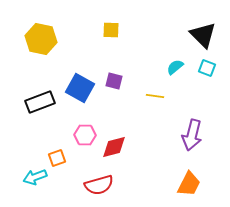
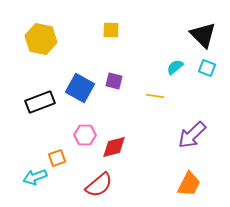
purple arrow: rotated 32 degrees clockwise
red semicircle: rotated 24 degrees counterclockwise
